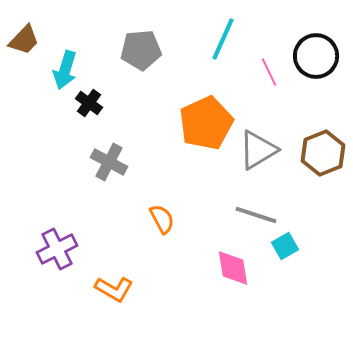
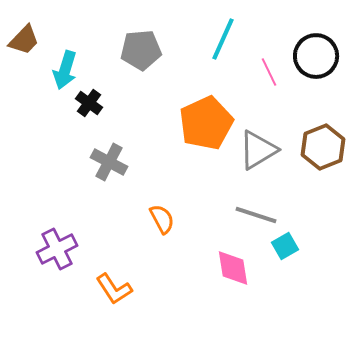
brown hexagon: moved 6 px up
orange L-shape: rotated 27 degrees clockwise
